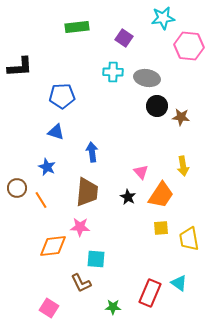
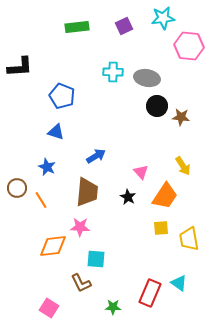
purple square: moved 12 px up; rotated 30 degrees clockwise
blue pentagon: rotated 25 degrees clockwise
blue arrow: moved 4 px right, 4 px down; rotated 66 degrees clockwise
yellow arrow: rotated 24 degrees counterclockwise
orange trapezoid: moved 4 px right, 1 px down
